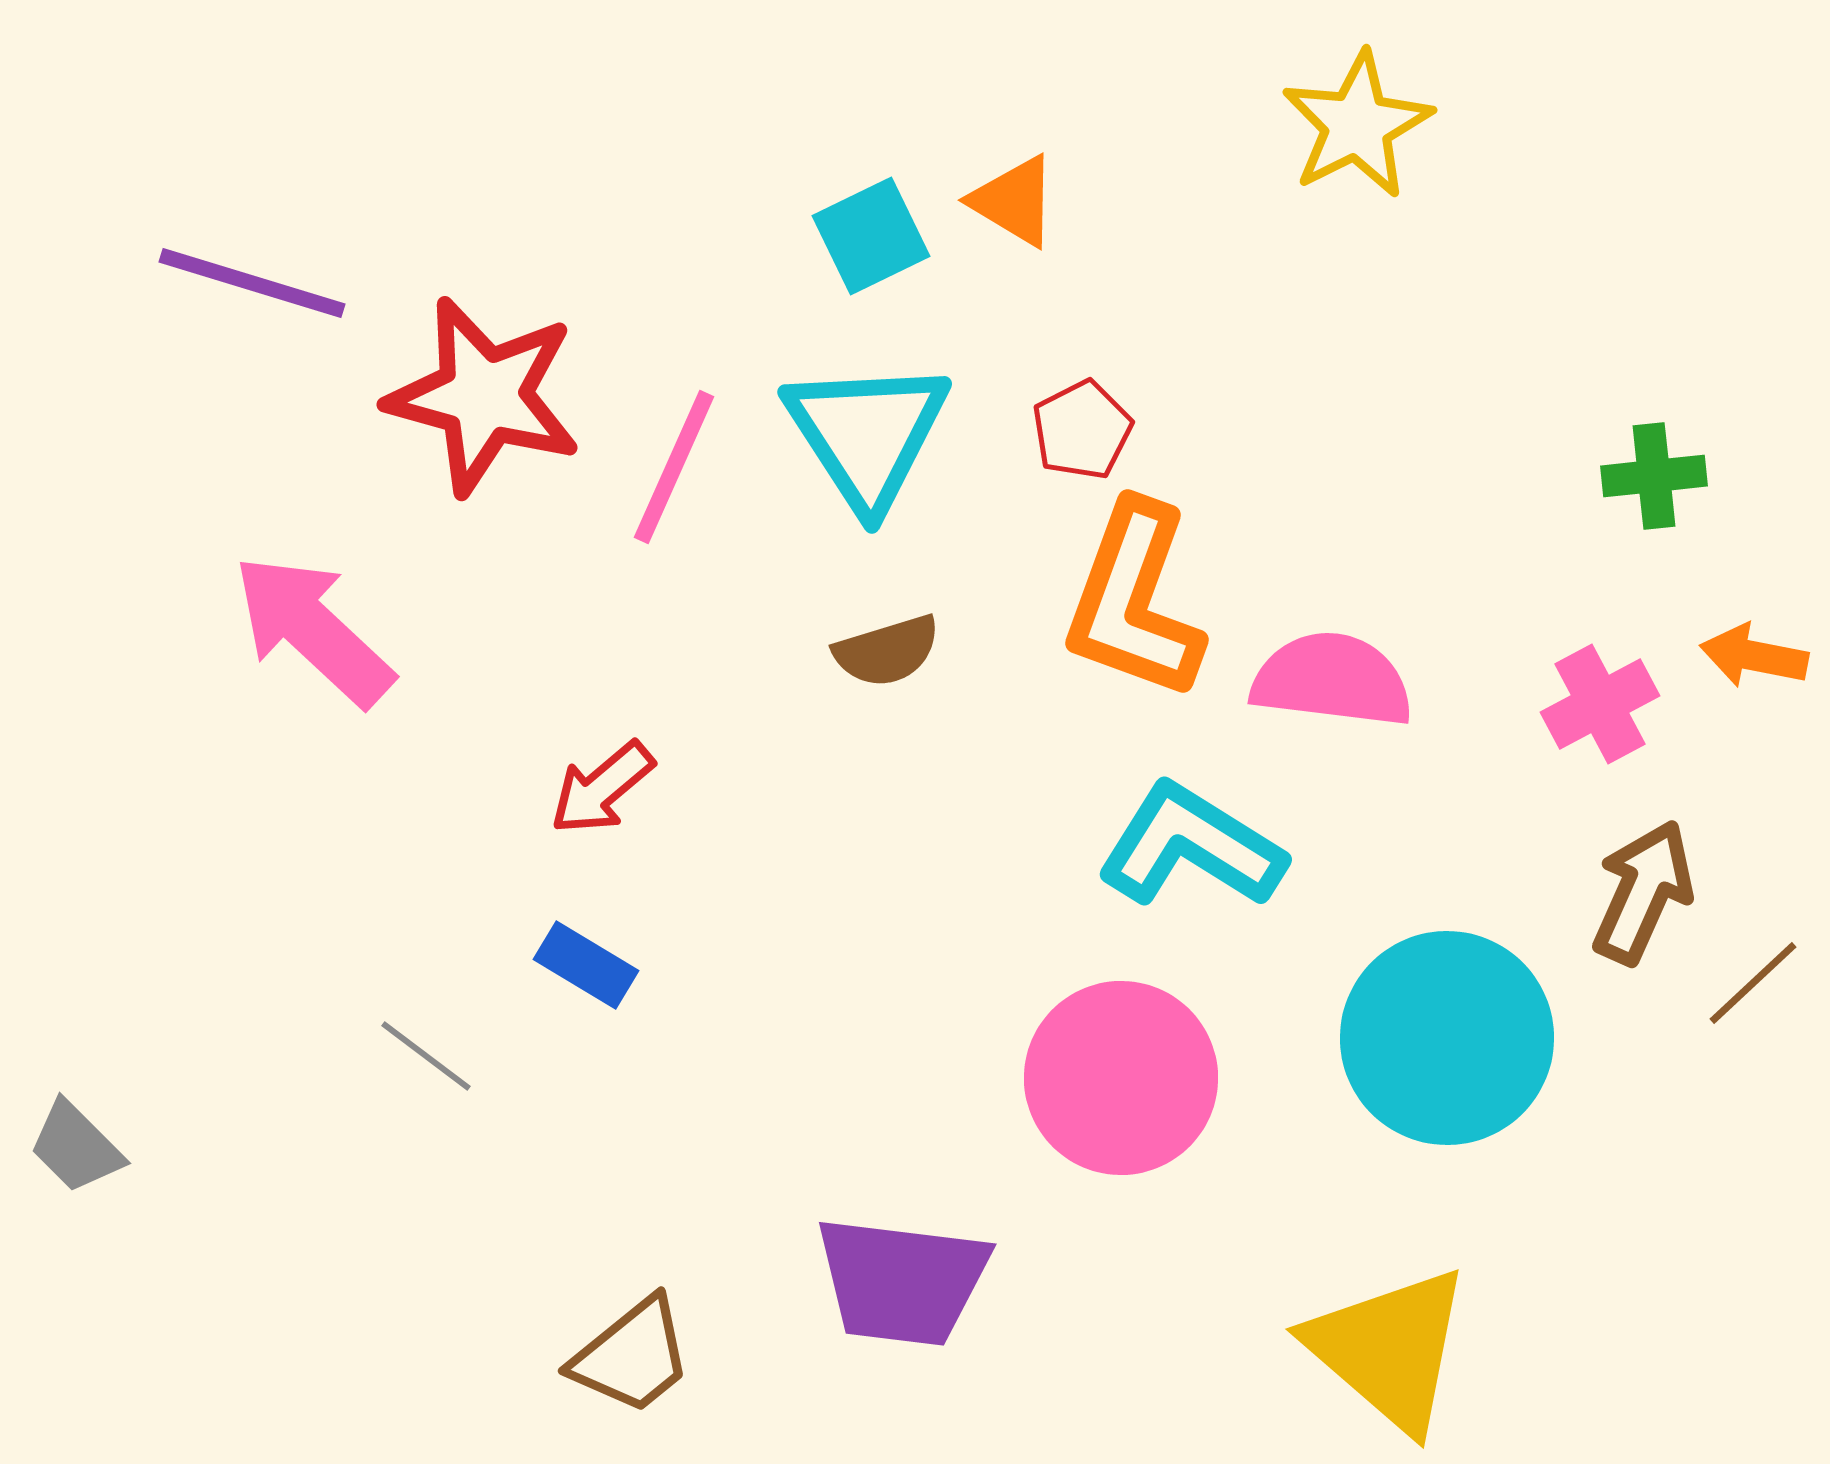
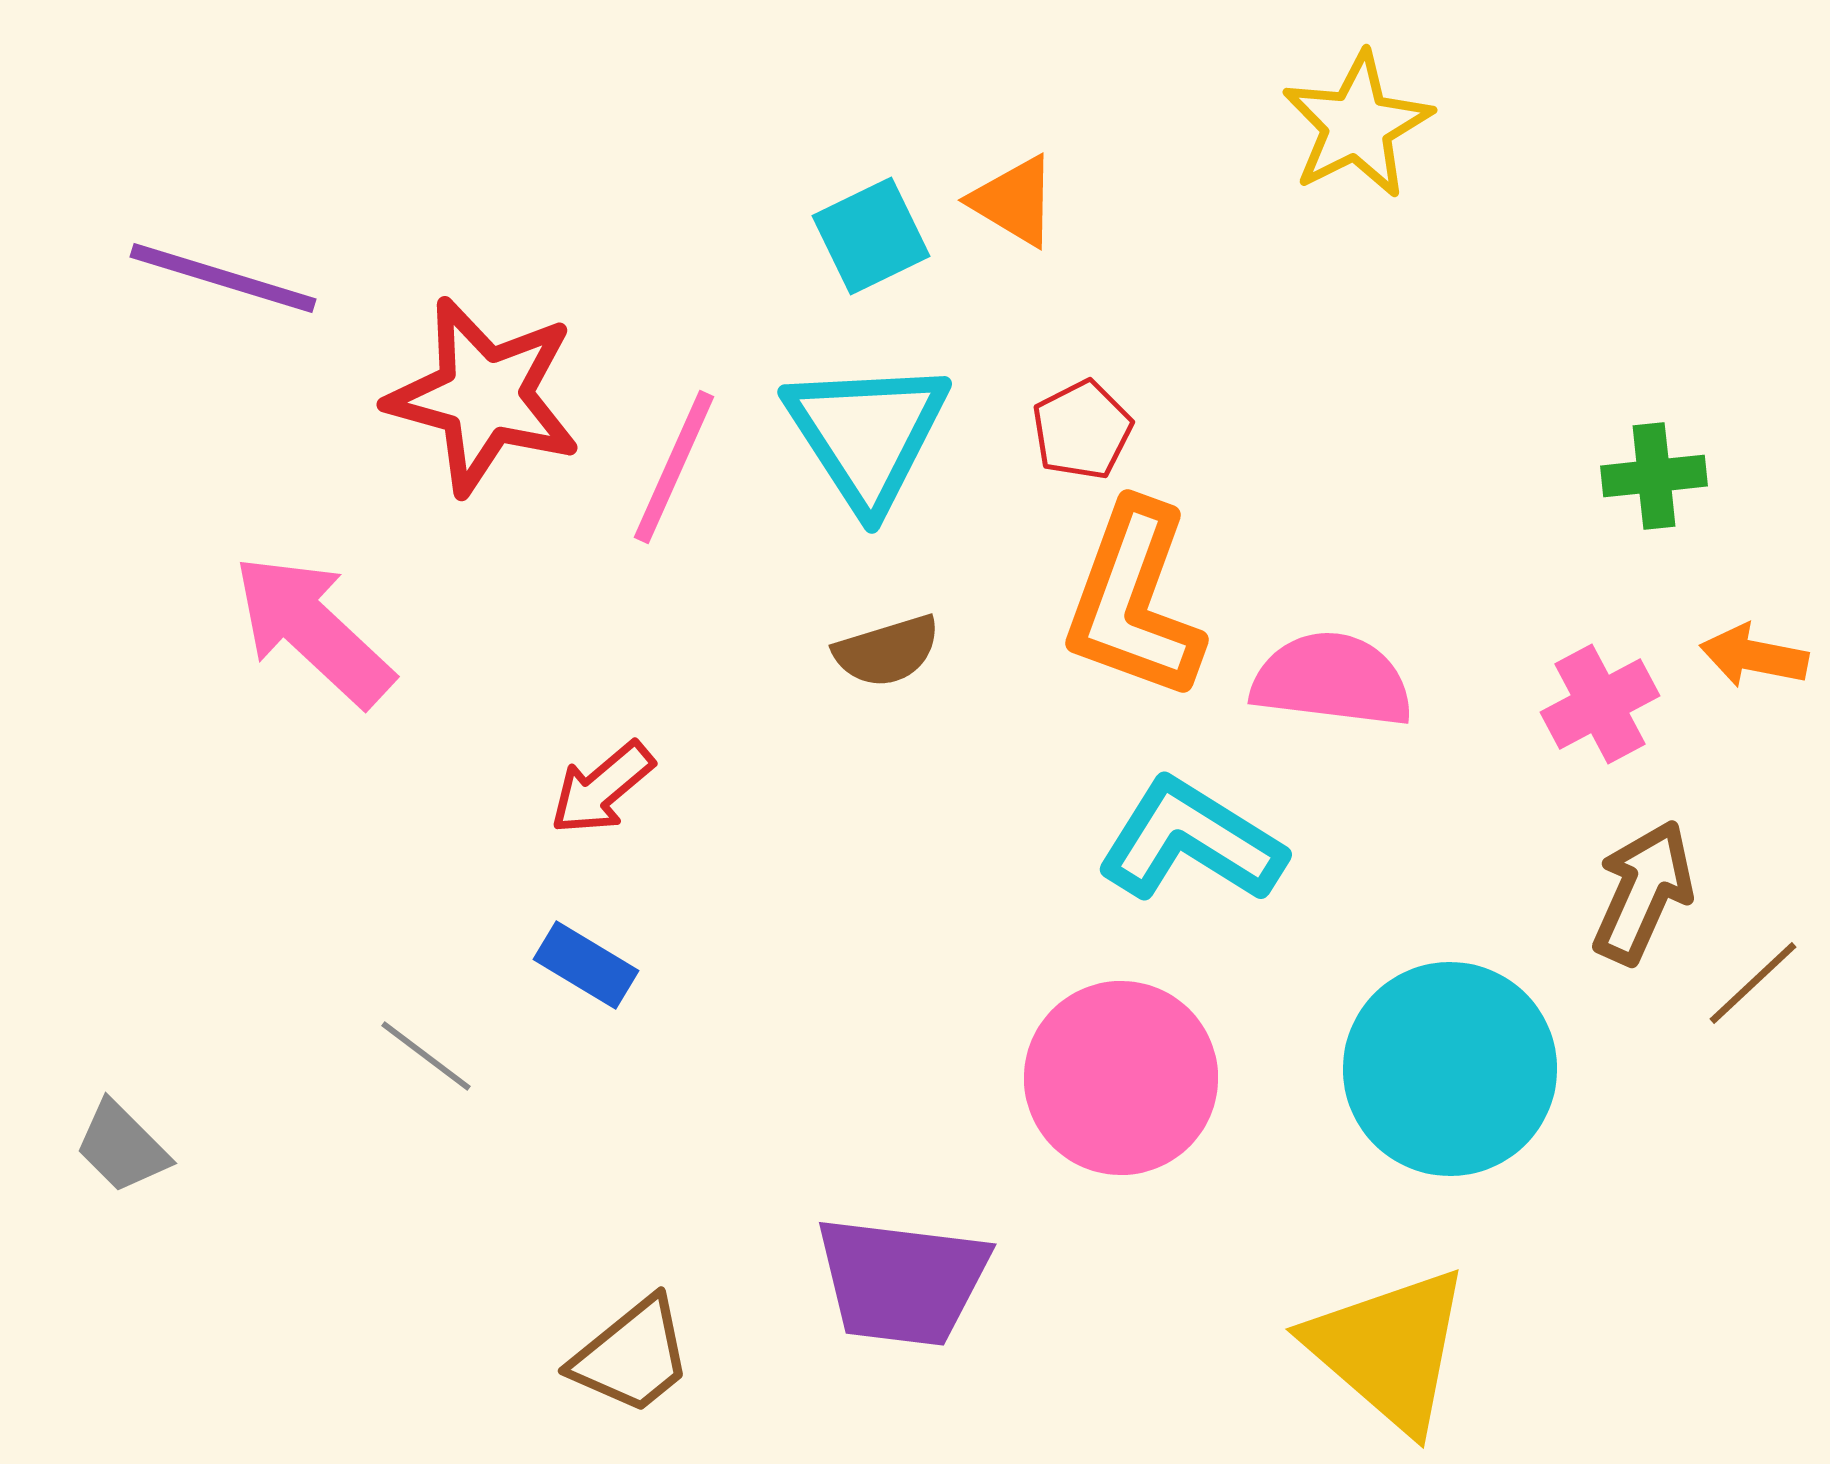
purple line: moved 29 px left, 5 px up
cyan L-shape: moved 5 px up
cyan circle: moved 3 px right, 31 px down
gray trapezoid: moved 46 px right
